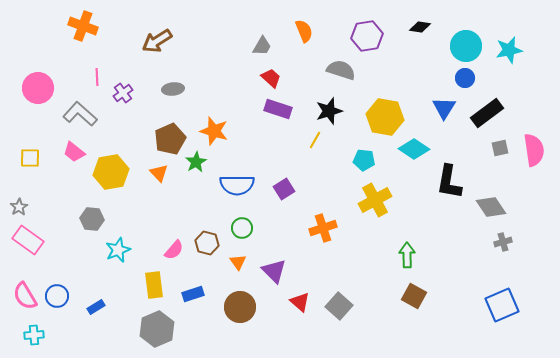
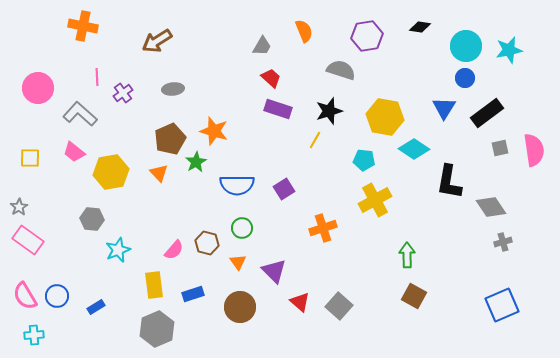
orange cross at (83, 26): rotated 8 degrees counterclockwise
